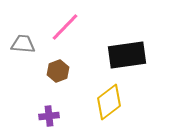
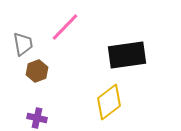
gray trapezoid: rotated 75 degrees clockwise
brown hexagon: moved 21 px left
purple cross: moved 12 px left, 2 px down; rotated 18 degrees clockwise
